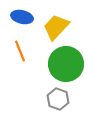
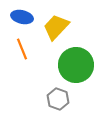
orange line: moved 2 px right, 2 px up
green circle: moved 10 px right, 1 px down
